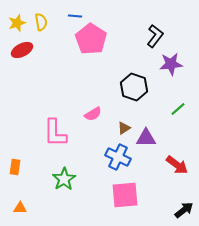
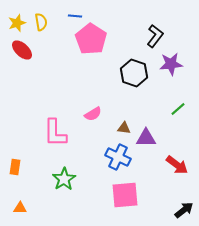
red ellipse: rotated 70 degrees clockwise
black hexagon: moved 14 px up
brown triangle: rotated 40 degrees clockwise
